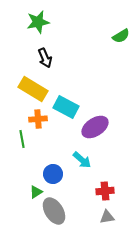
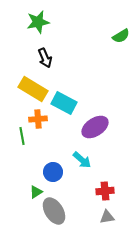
cyan rectangle: moved 2 px left, 4 px up
green line: moved 3 px up
blue circle: moved 2 px up
